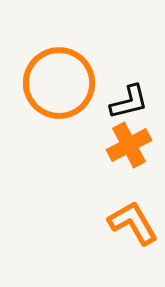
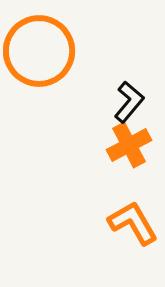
orange circle: moved 20 px left, 32 px up
black L-shape: rotated 36 degrees counterclockwise
